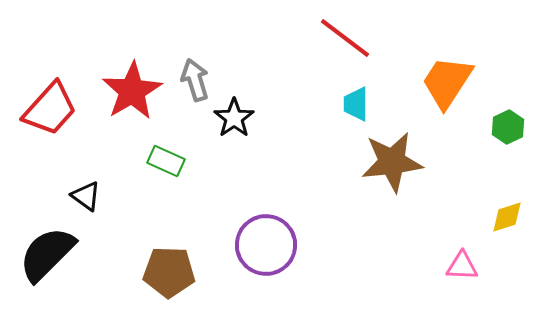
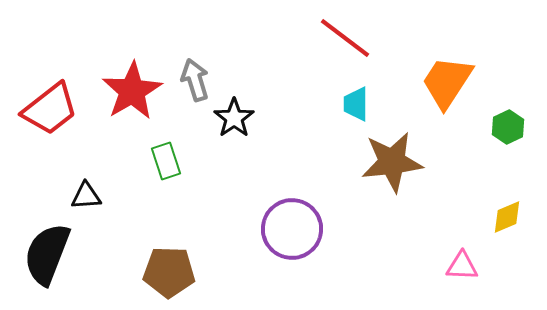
red trapezoid: rotated 10 degrees clockwise
green rectangle: rotated 48 degrees clockwise
black triangle: rotated 40 degrees counterclockwise
yellow diamond: rotated 6 degrees counterclockwise
purple circle: moved 26 px right, 16 px up
black semicircle: rotated 24 degrees counterclockwise
